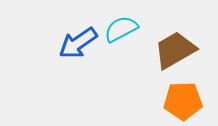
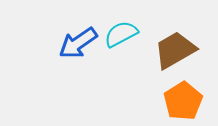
cyan semicircle: moved 5 px down
orange pentagon: rotated 30 degrees counterclockwise
